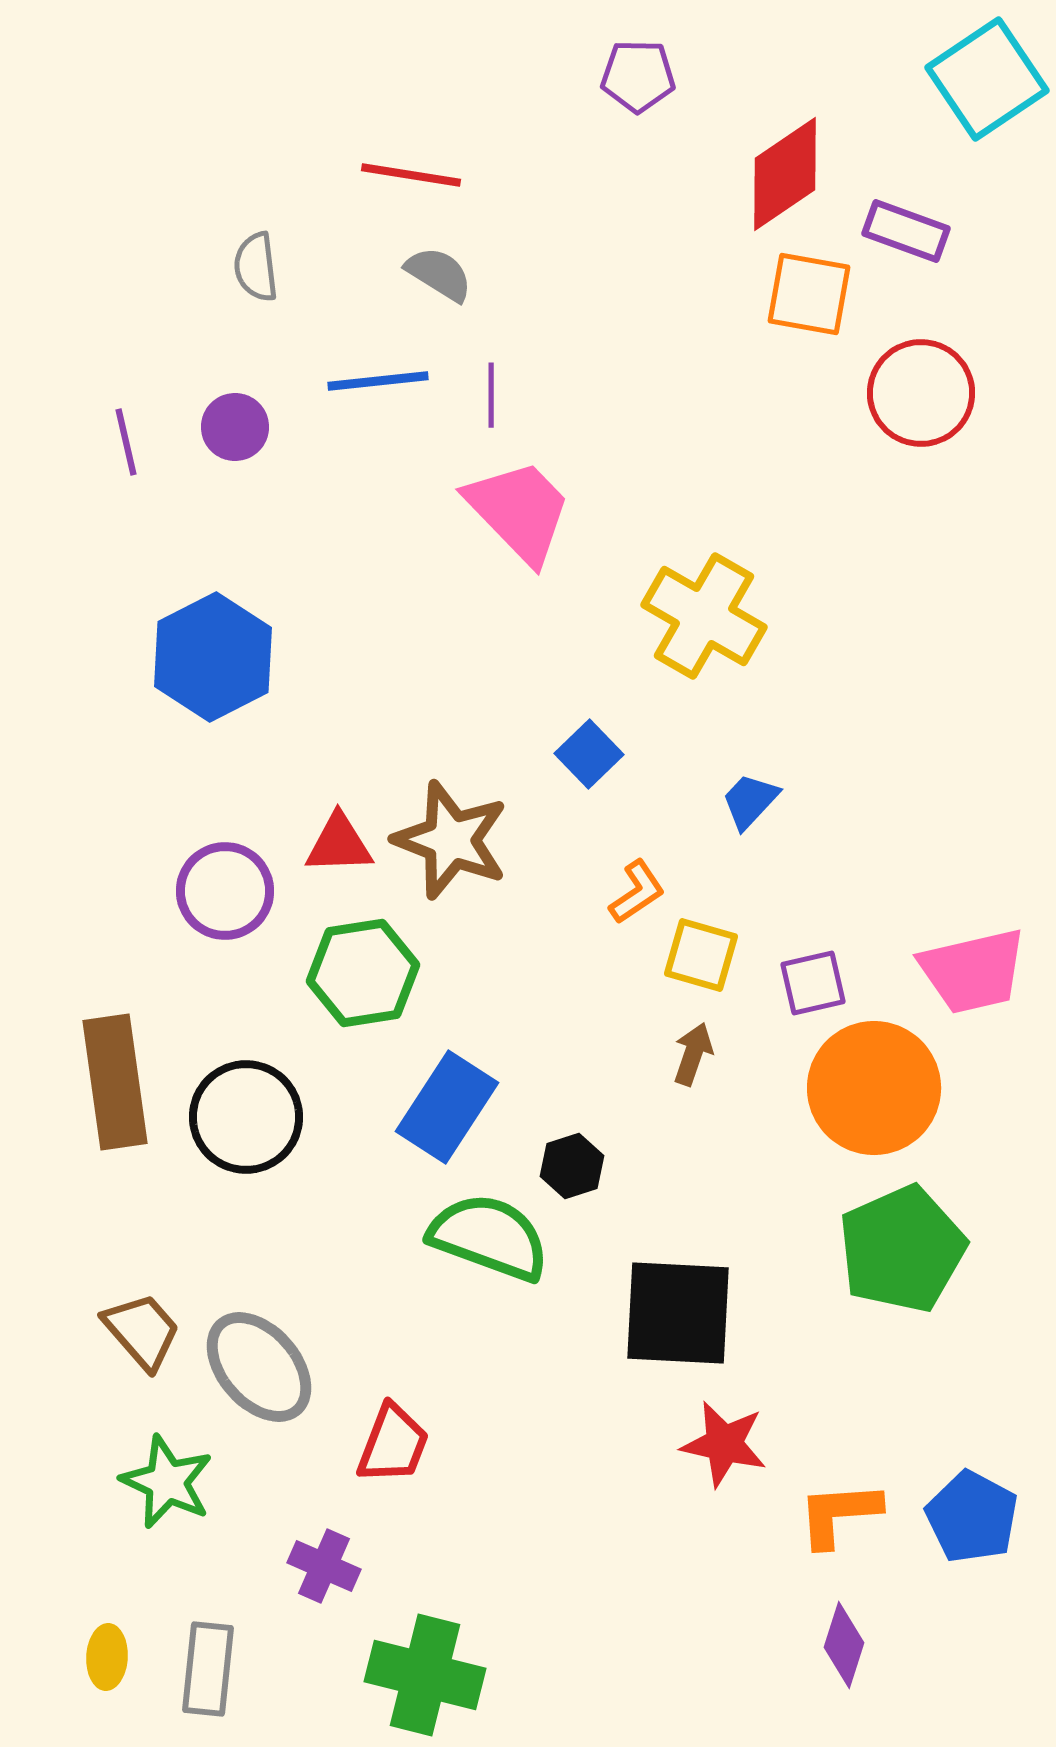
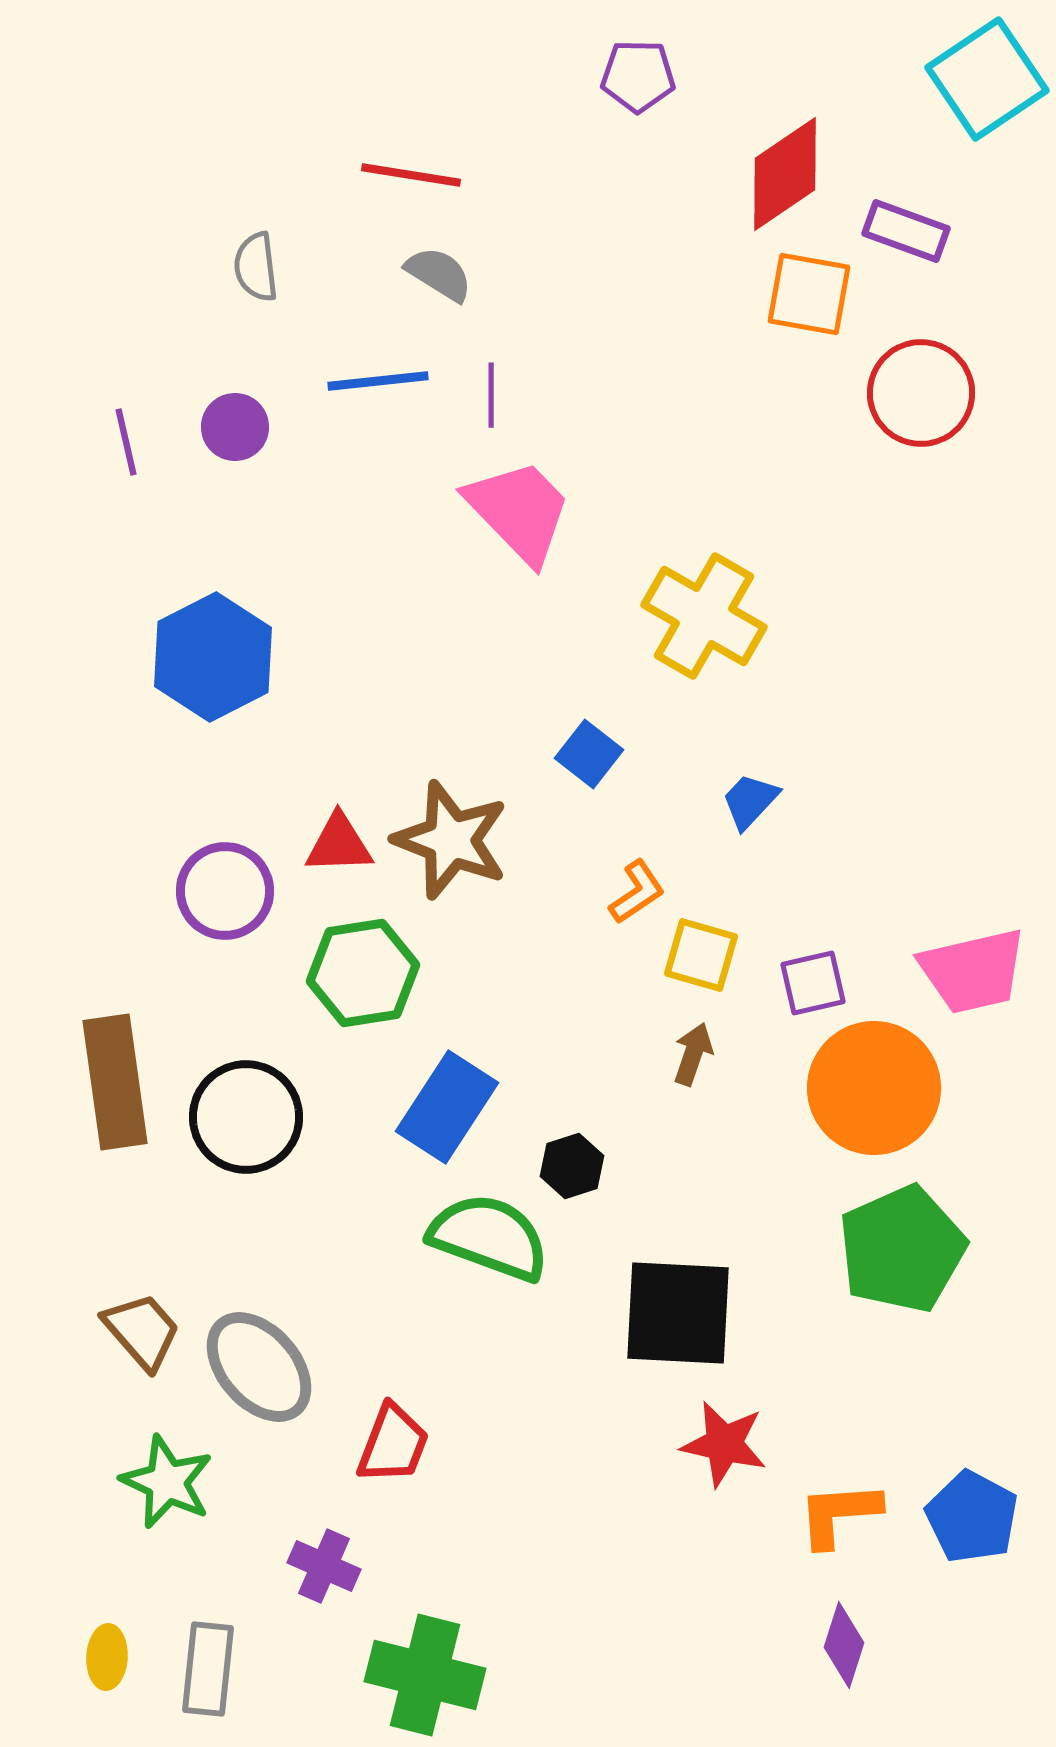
blue square at (589, 754): rotated 8 degrees counterclockwise
